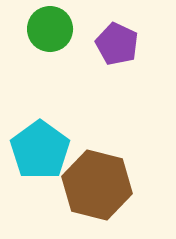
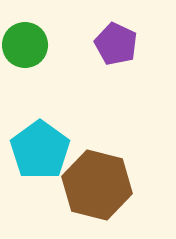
green circle: moved 25 px left, 16 px down
purple pentagon: moved 1 px left
